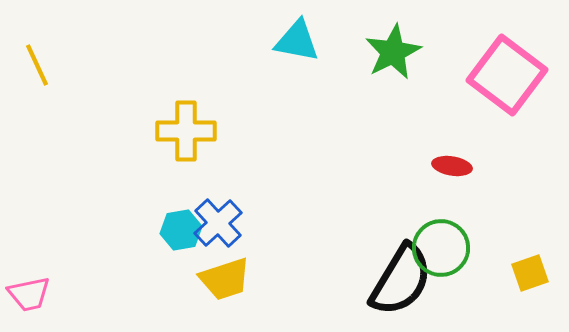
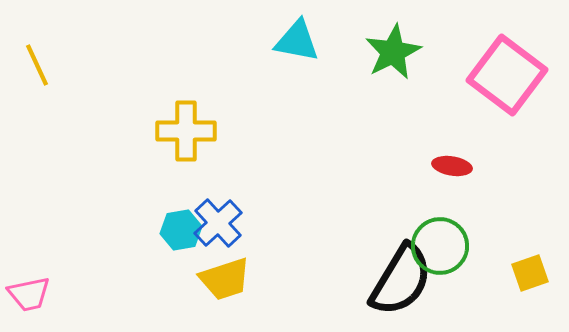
green circle: moved 1 px left, 2 px up
